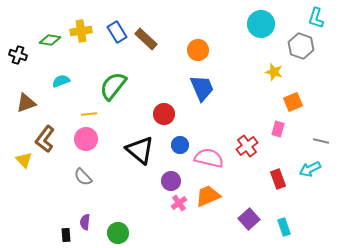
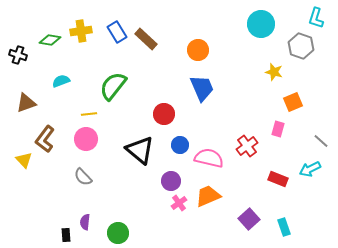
gray line: rotated 28 degrees clockwise
red rectangle: rotated 48 degrees counterclockwise
